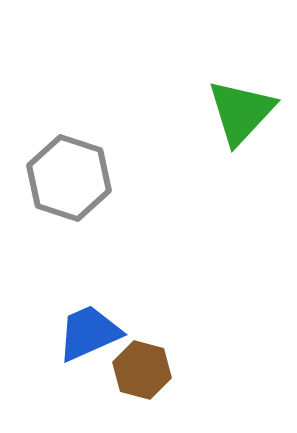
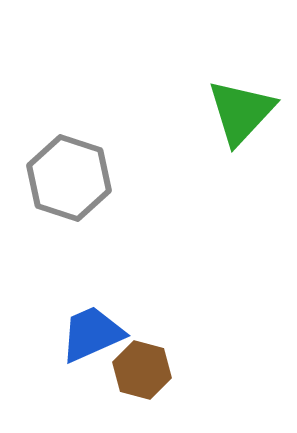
blue trapezoid: moved 3 px right, 1 px down
